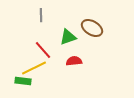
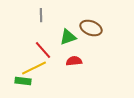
brown ellipse: moved 1 px left; rotated 10 degrees counterclockwise
